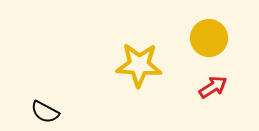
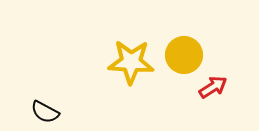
yellow circle: moved 25 px left, 17 px down
yellow star: moved 8 px left, 3 px up
